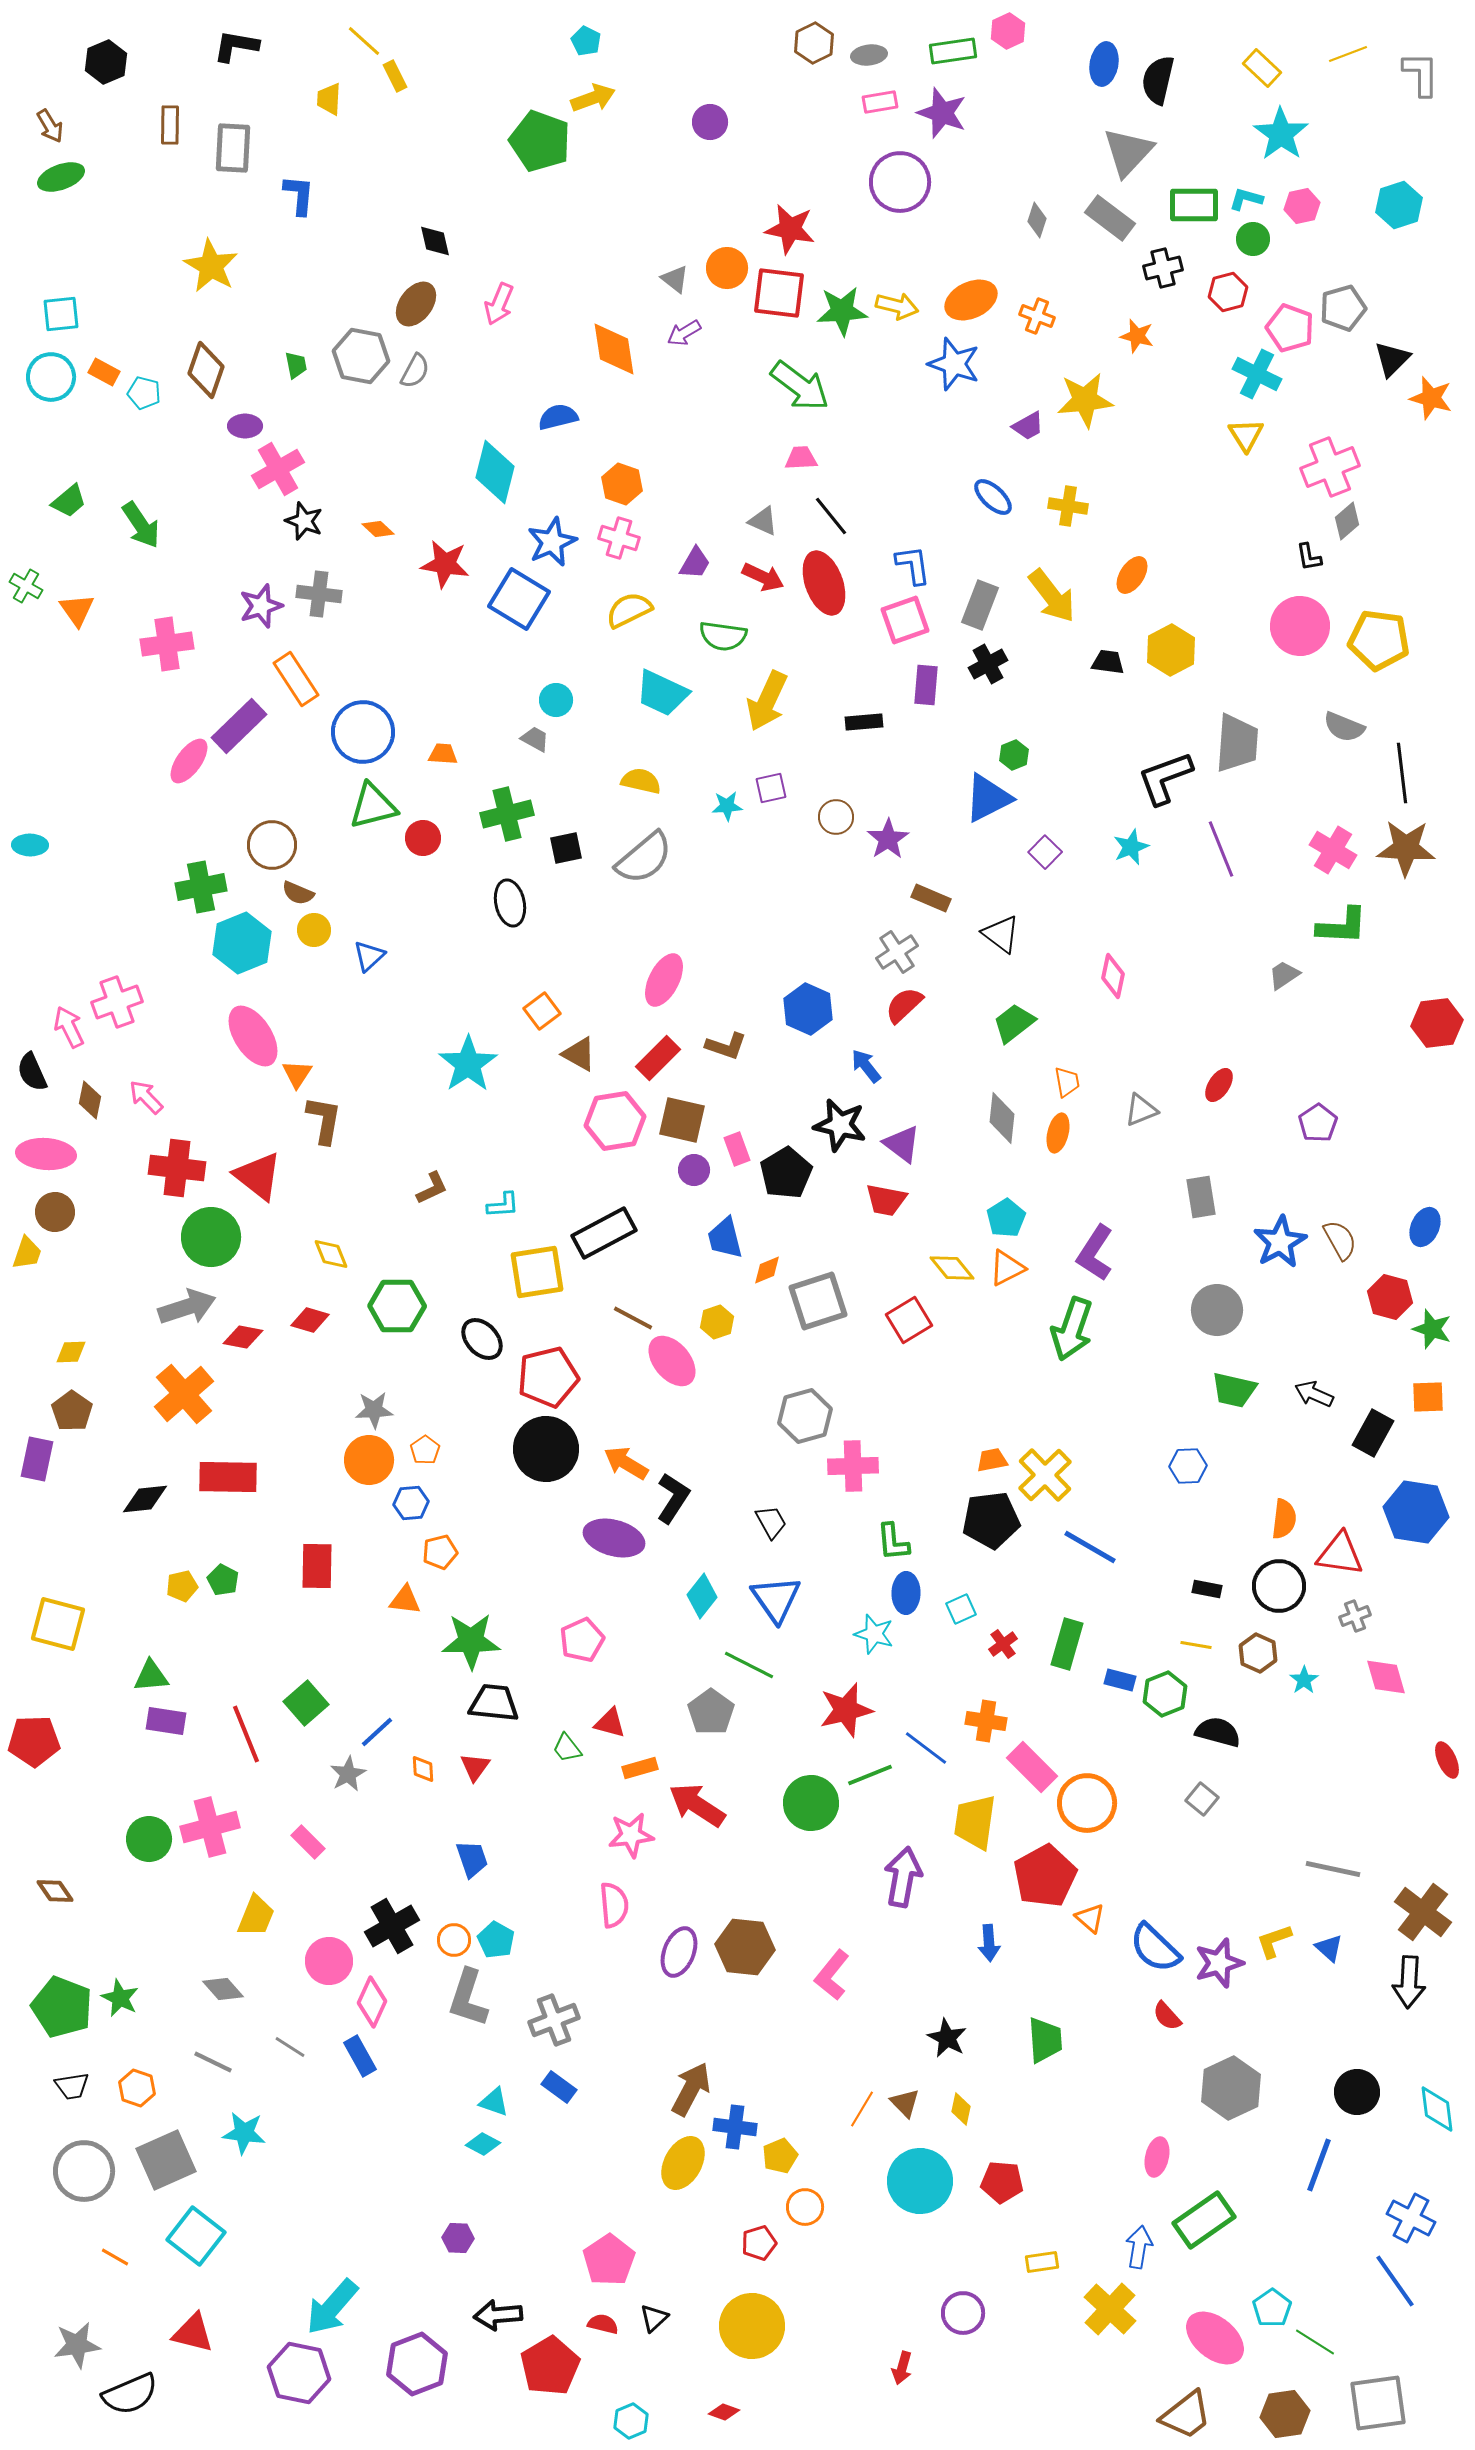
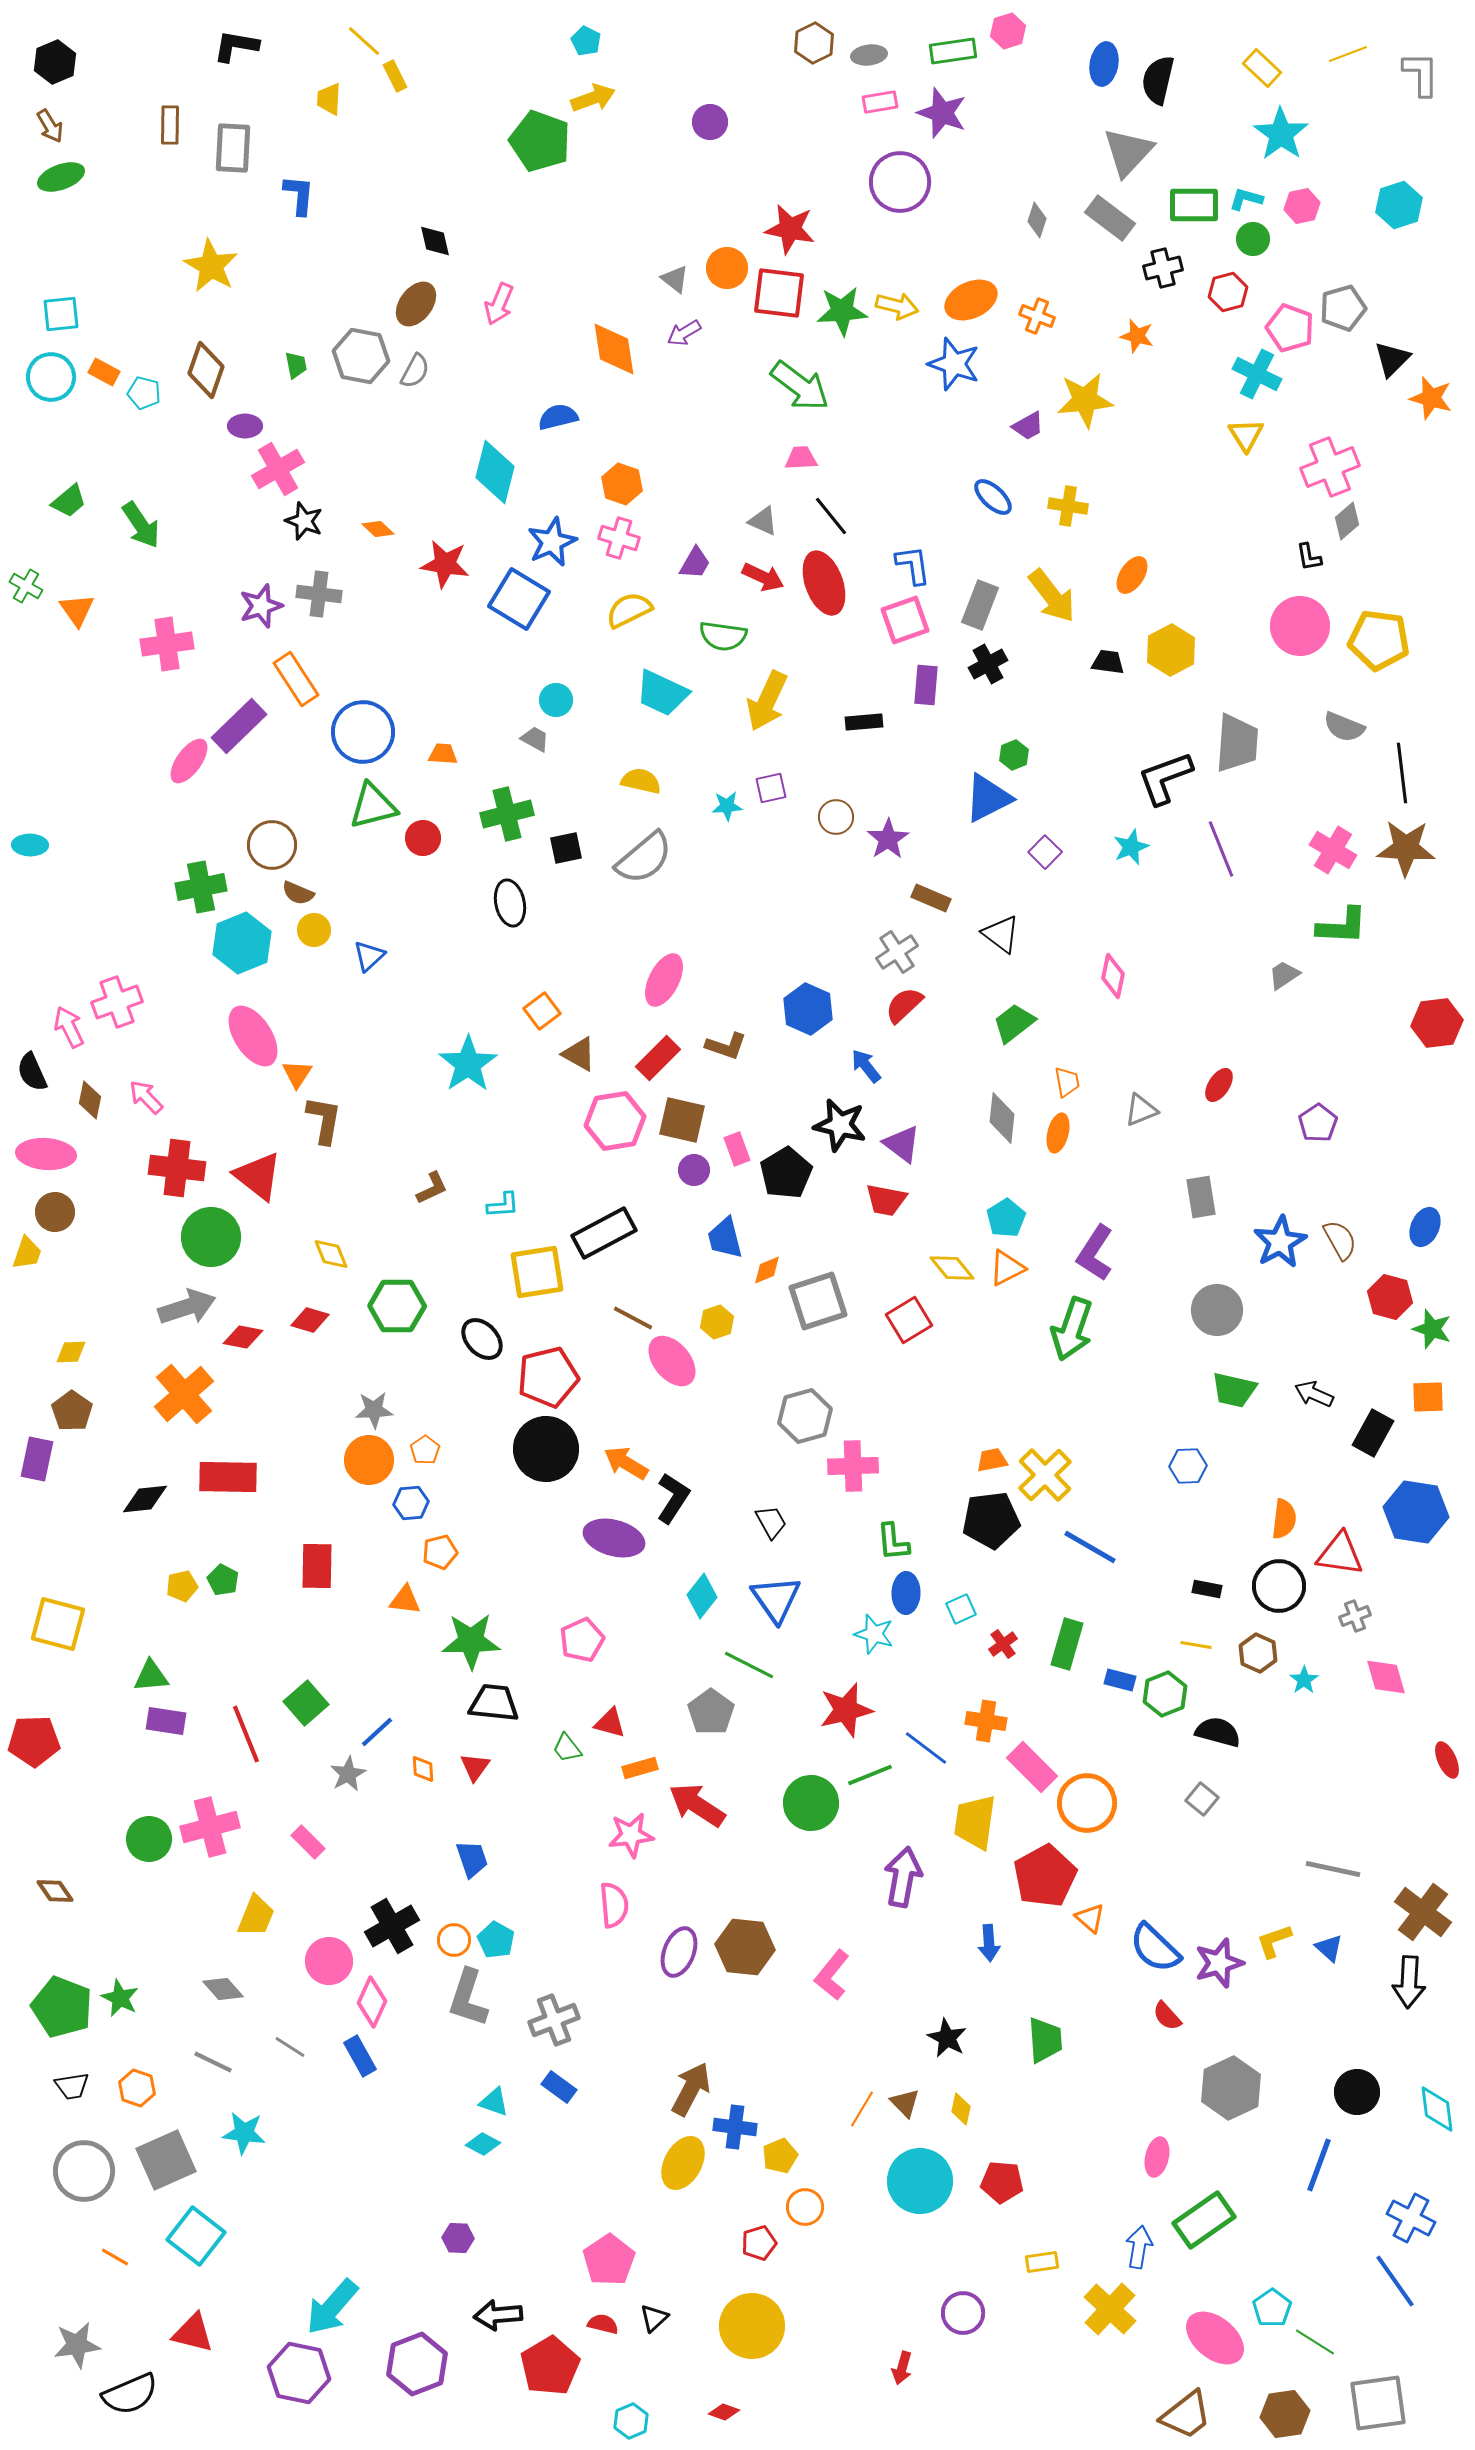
pink hexagon at (1008, 31): rotated 8 degrees clockwise
black hexagon at (106, 62): moved 51 px left
